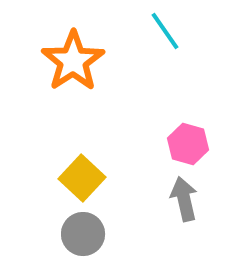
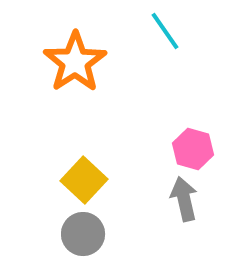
orange star: moved 2 px right, 1 px down
pink hexagon: moved 5 px right, 5 px down
yellow square: moved 2 px right, 2 px down
